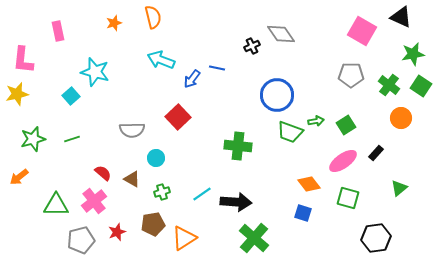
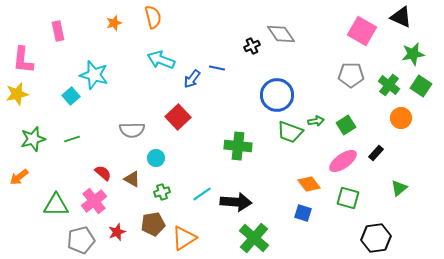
cyan star at (95, 72): moved 1 px left, 3 px down
